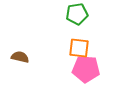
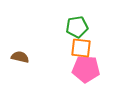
green pentagon: moved 13 px down
orange square: moved 2 px right
